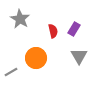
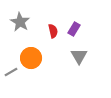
gray star: moved 3 px down
orange circle: moved 5 px left
